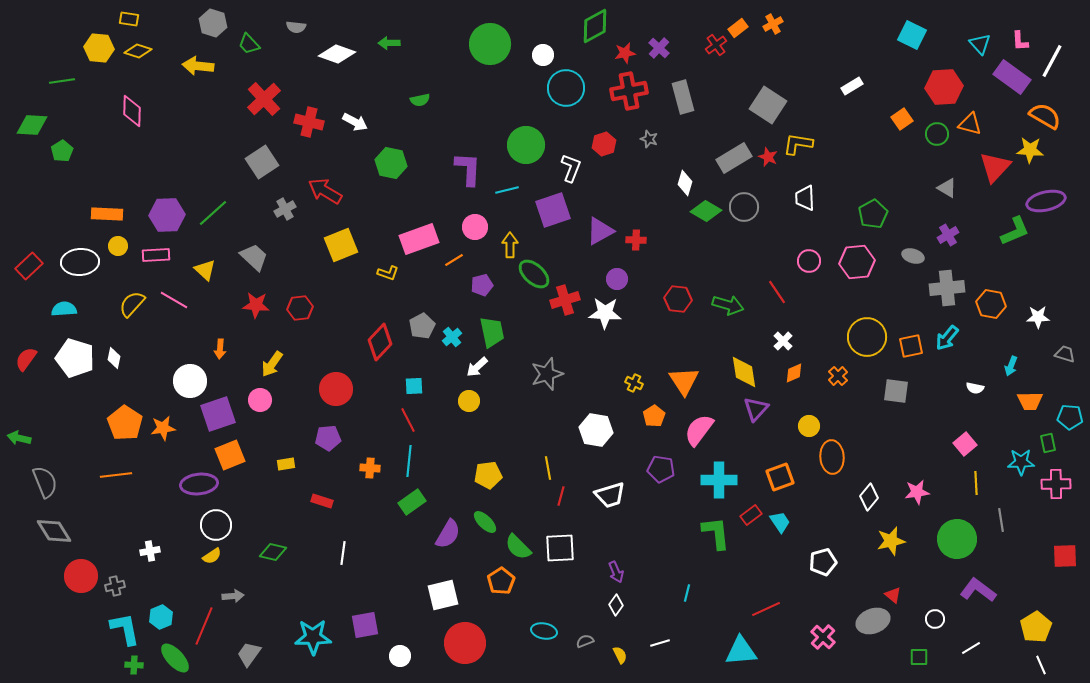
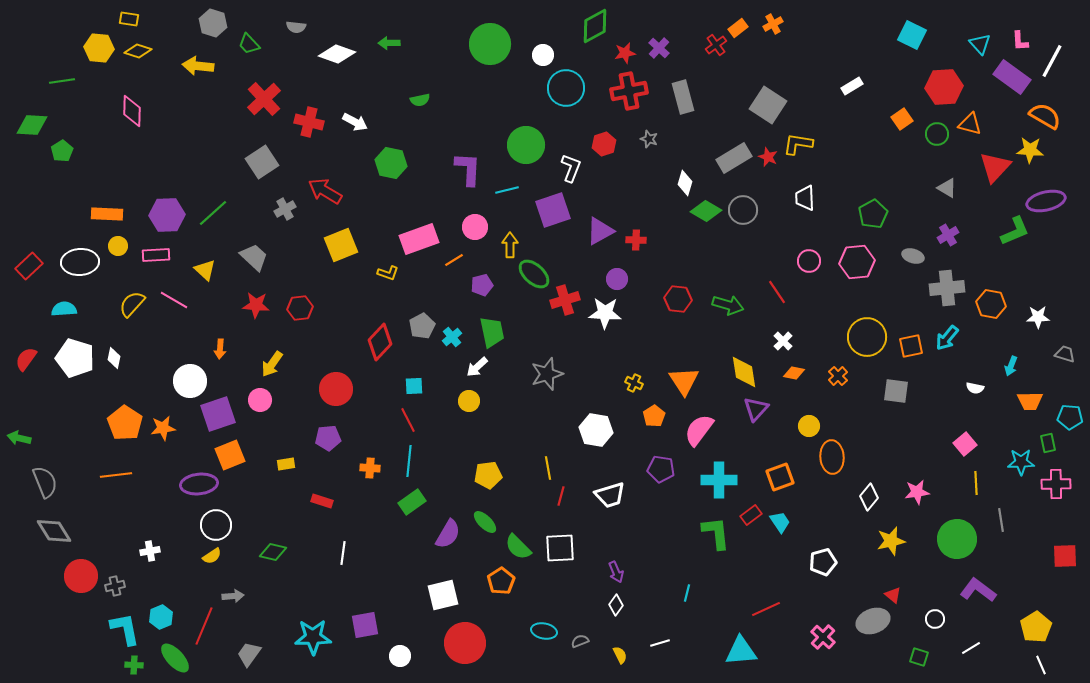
gray circle at (744, 207): moved 1 px left, 3 px down
orange diamond at (794, 373): rotated 35 degrees clockwise
gray semicircle at (585, 641): moved 5 px left
green square at (919, 657): rotated 18 degrees clockwise
